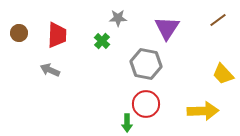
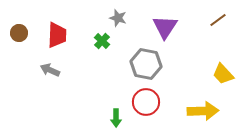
gray star: rotated 18 degrees clockwise
purple triangle: moved 2 px left, 1 px up
red circle: moved 2 px up
green arrow: moved 11 px left, 5 px up
